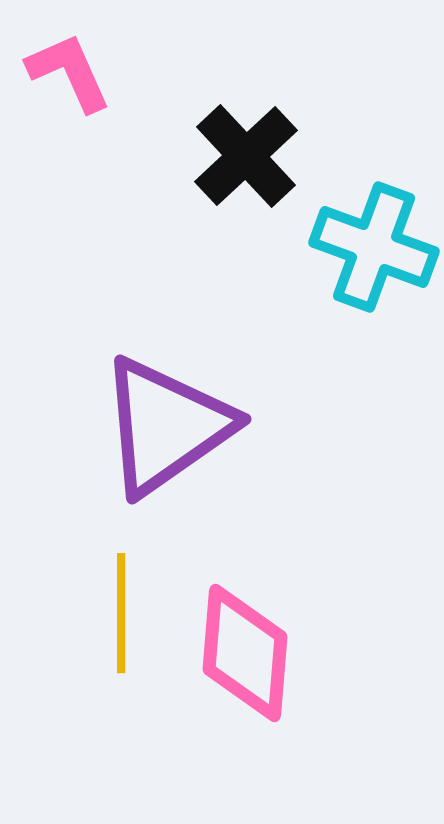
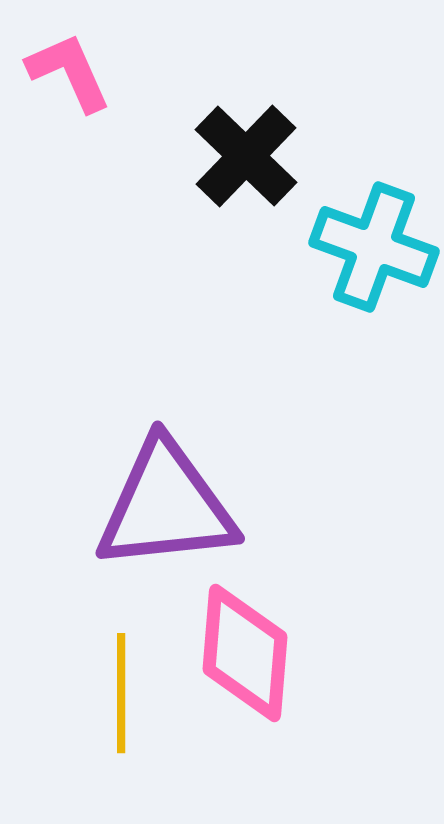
black cross: rotated 3 degrees counterclockwise
purple triangle: moved 80 px down; rotated 29 degrees clockwise
yellow line: moved 80 px down
